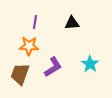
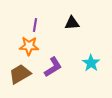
purple line: moved 3 px down
cyan star: moved 1 px right, 1 px up
brown trapezoid: rotated 40 degrees clockwise
